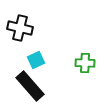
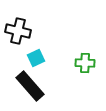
black cross: moved 2 px left, 3 px down
cyan square: moved 2 px up
